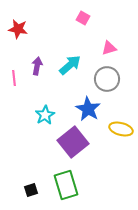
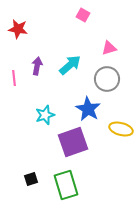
pink square: moved 3 px up
cyan star: rotated 12 degrees clockwise
purple square: rotated 20 degrees clockwise
black square: moved 11 px up
